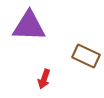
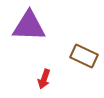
brown rectangle: moved 2 px left
